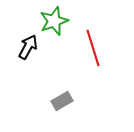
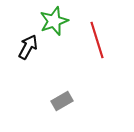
red line: moved 4 px right, 8 px up
